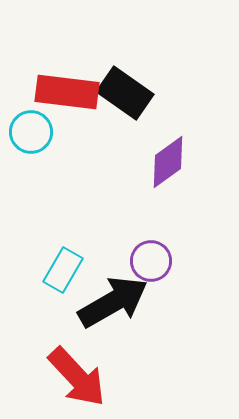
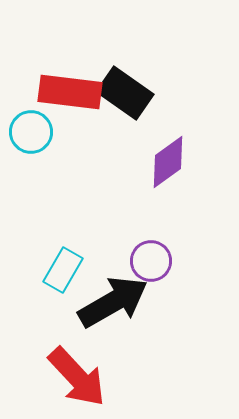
red rectangle: moved 3 px right
